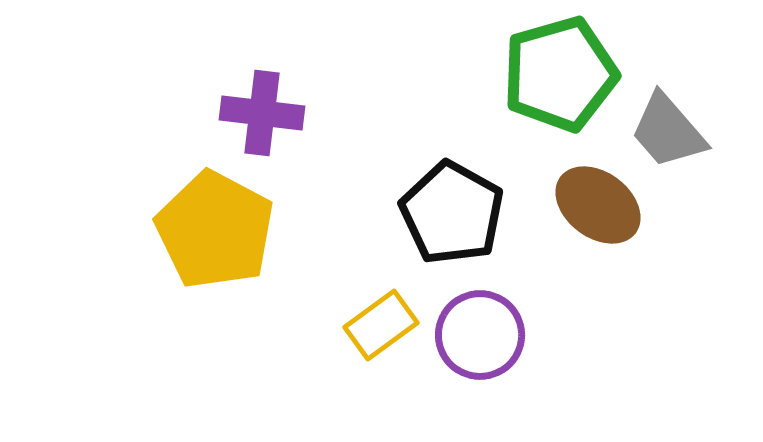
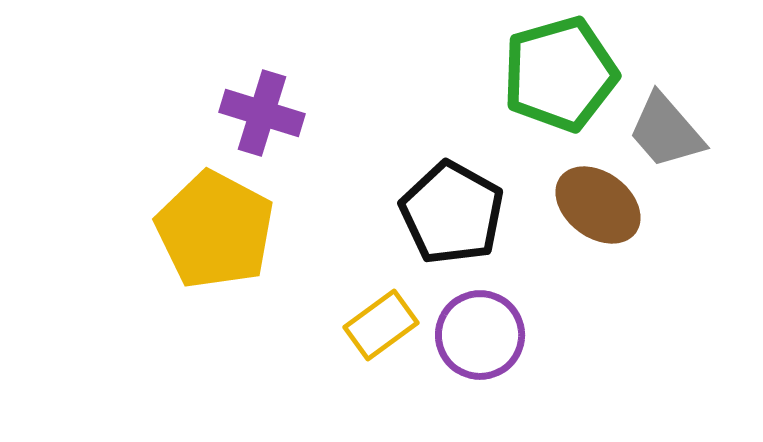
purple cross: rotated 10 degrees clockwise
gray trapezoid: moved 2 px left
